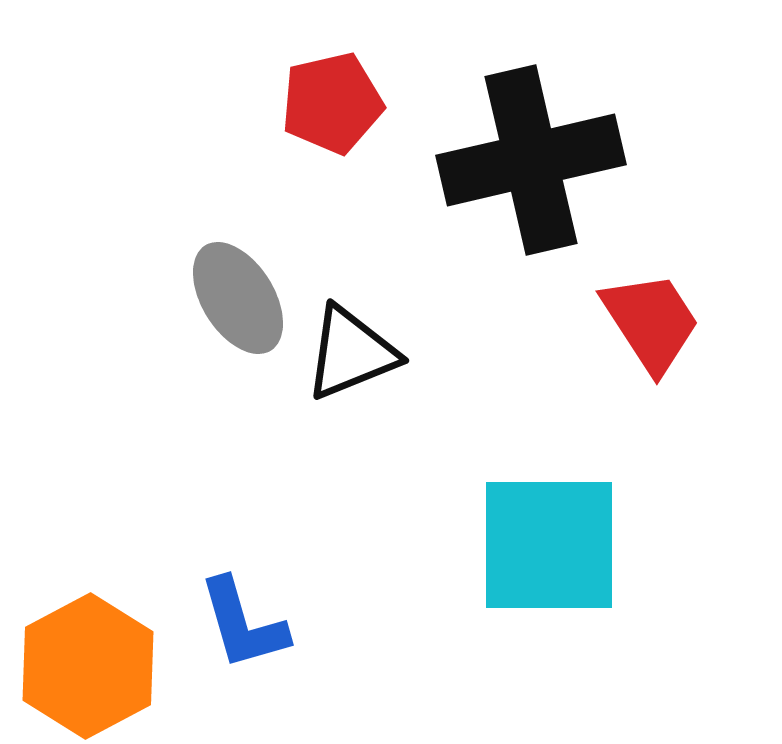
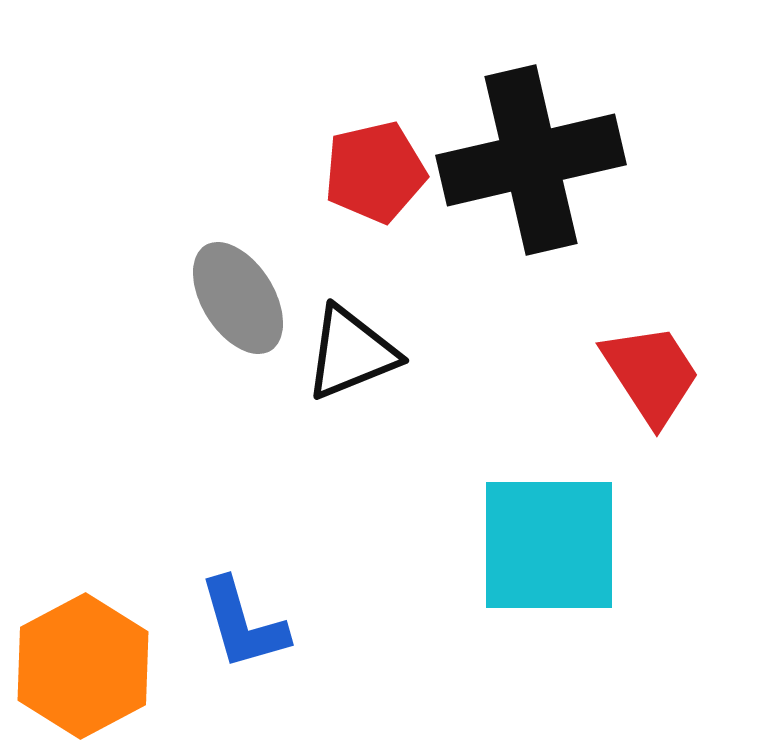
red pentagon: moved 43 px right, 69 px down
red trapezoid: moved 52 px down
orange hexagon: moved 5 px left
